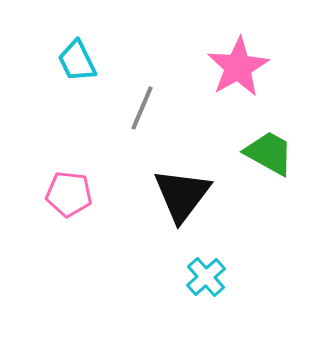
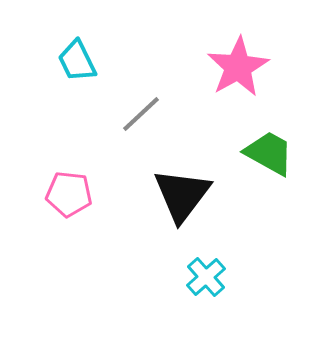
gray line: moved 1 px left, 6 px down; rotated 24 degrees clockwise
